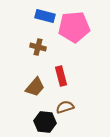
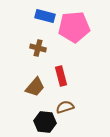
brown cross: moved 1 px down
